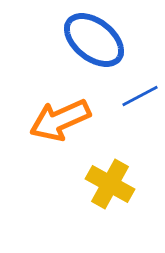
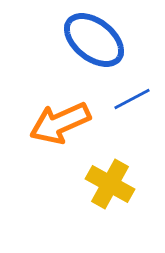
blue line: moved 8 px left, 3 px down
orange arrow: moved 3 px down
